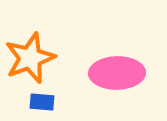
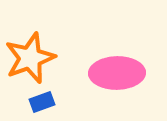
blue rectangle: rotated 25 degrees counterclockwise
